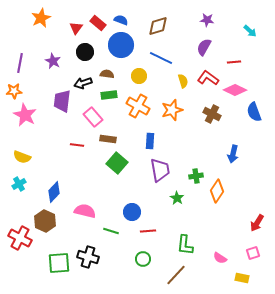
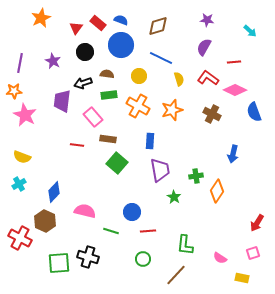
yellow semicircle at (183, 81): moved 4 px left, 2 px up
green star at (177, 198): moved 3 px left, 1 px up
